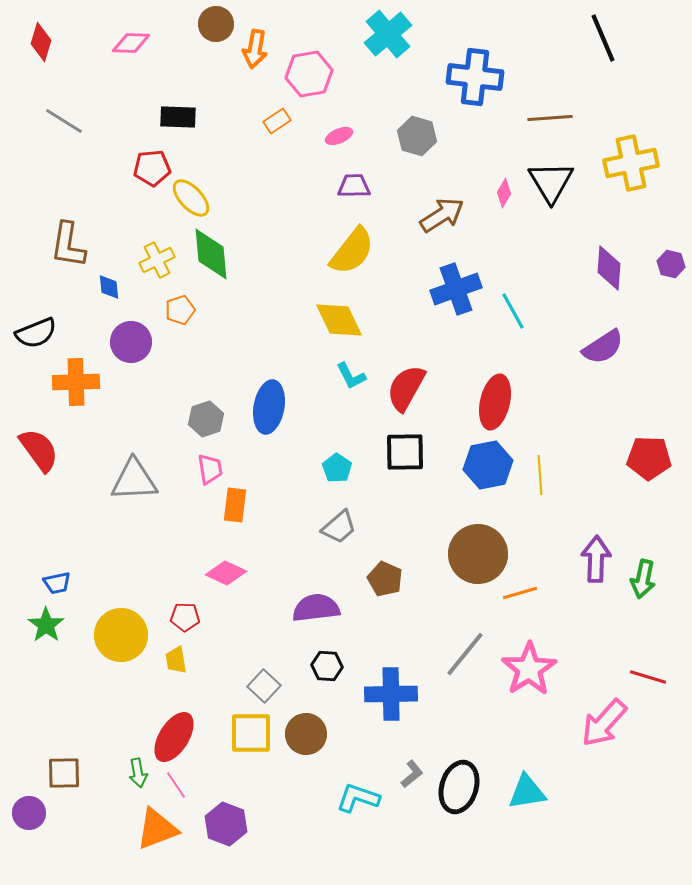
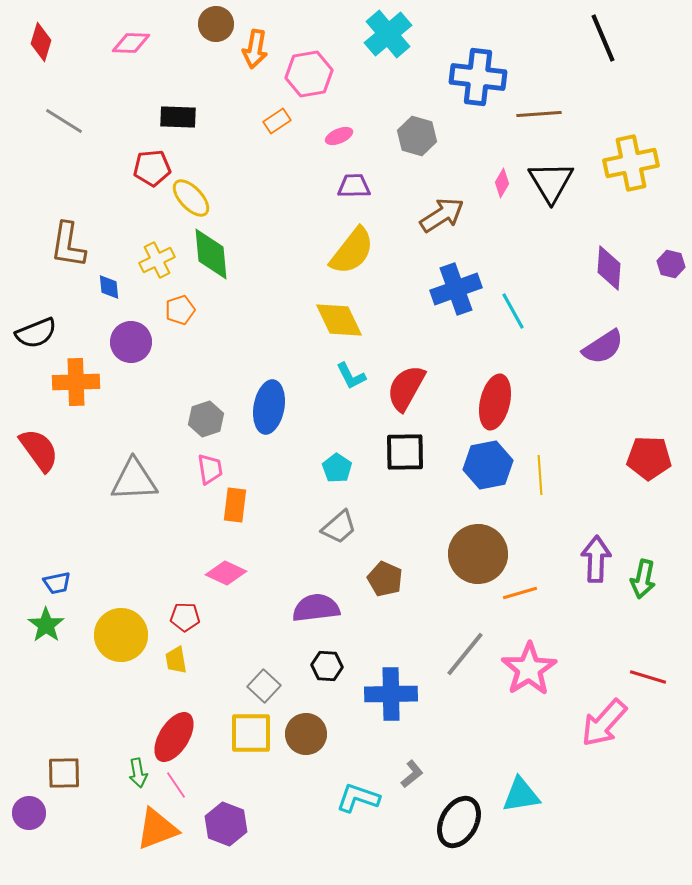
blue cross at (475, 77): moved 3 px right
brown line at (550, 118): moved 11 px left, 4 px up
pink diamond at (504, 193): moved 2 px left, 10 px up
black ellipse at (459, 787): moved 35 px down; rotated 12 degrees clockwise
cyan triangle at (527, 792): moved 6 px left, 3 px down
